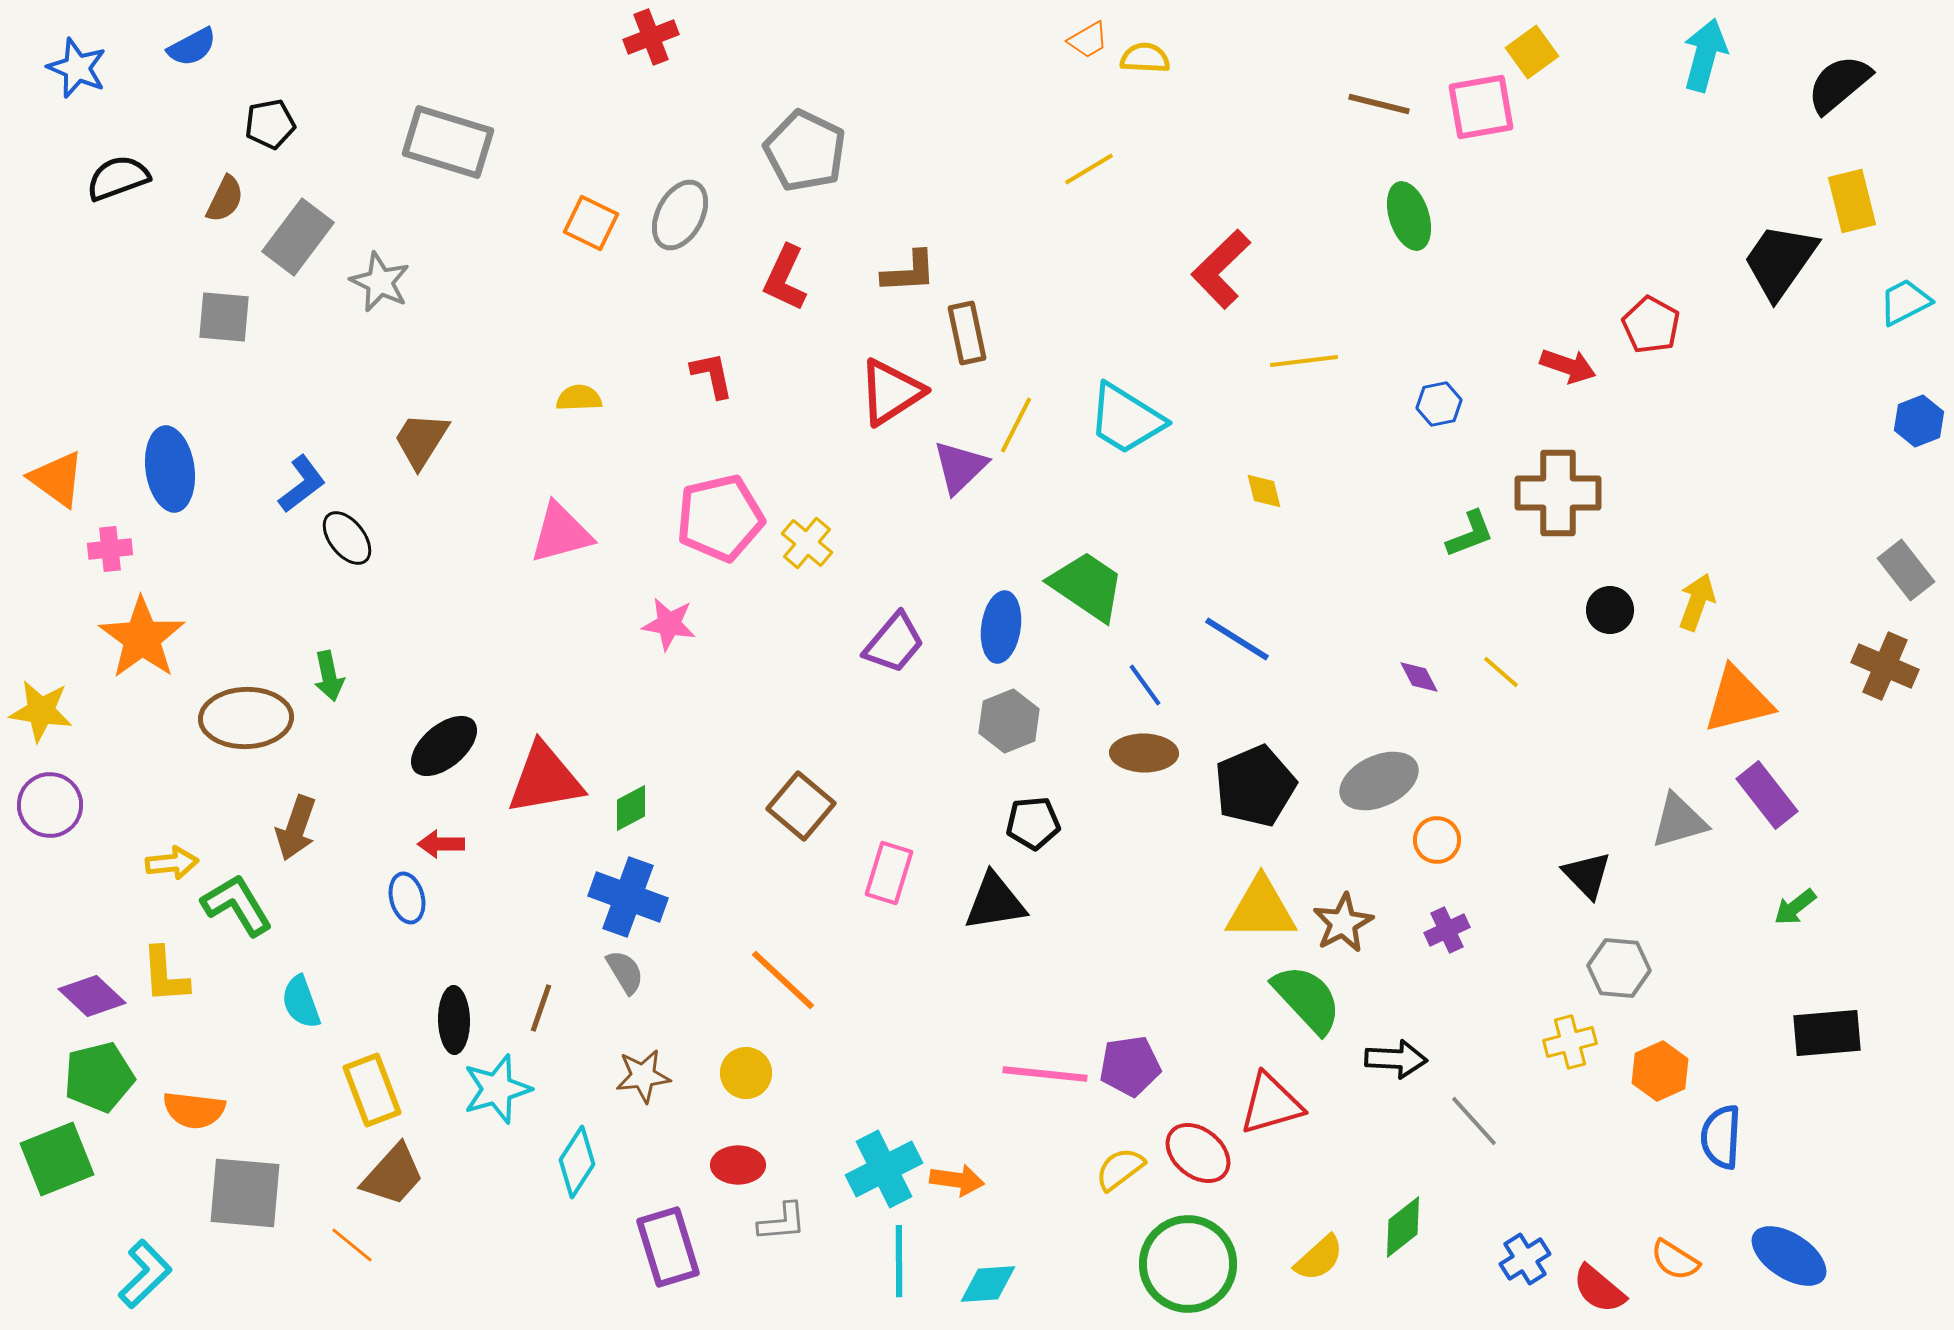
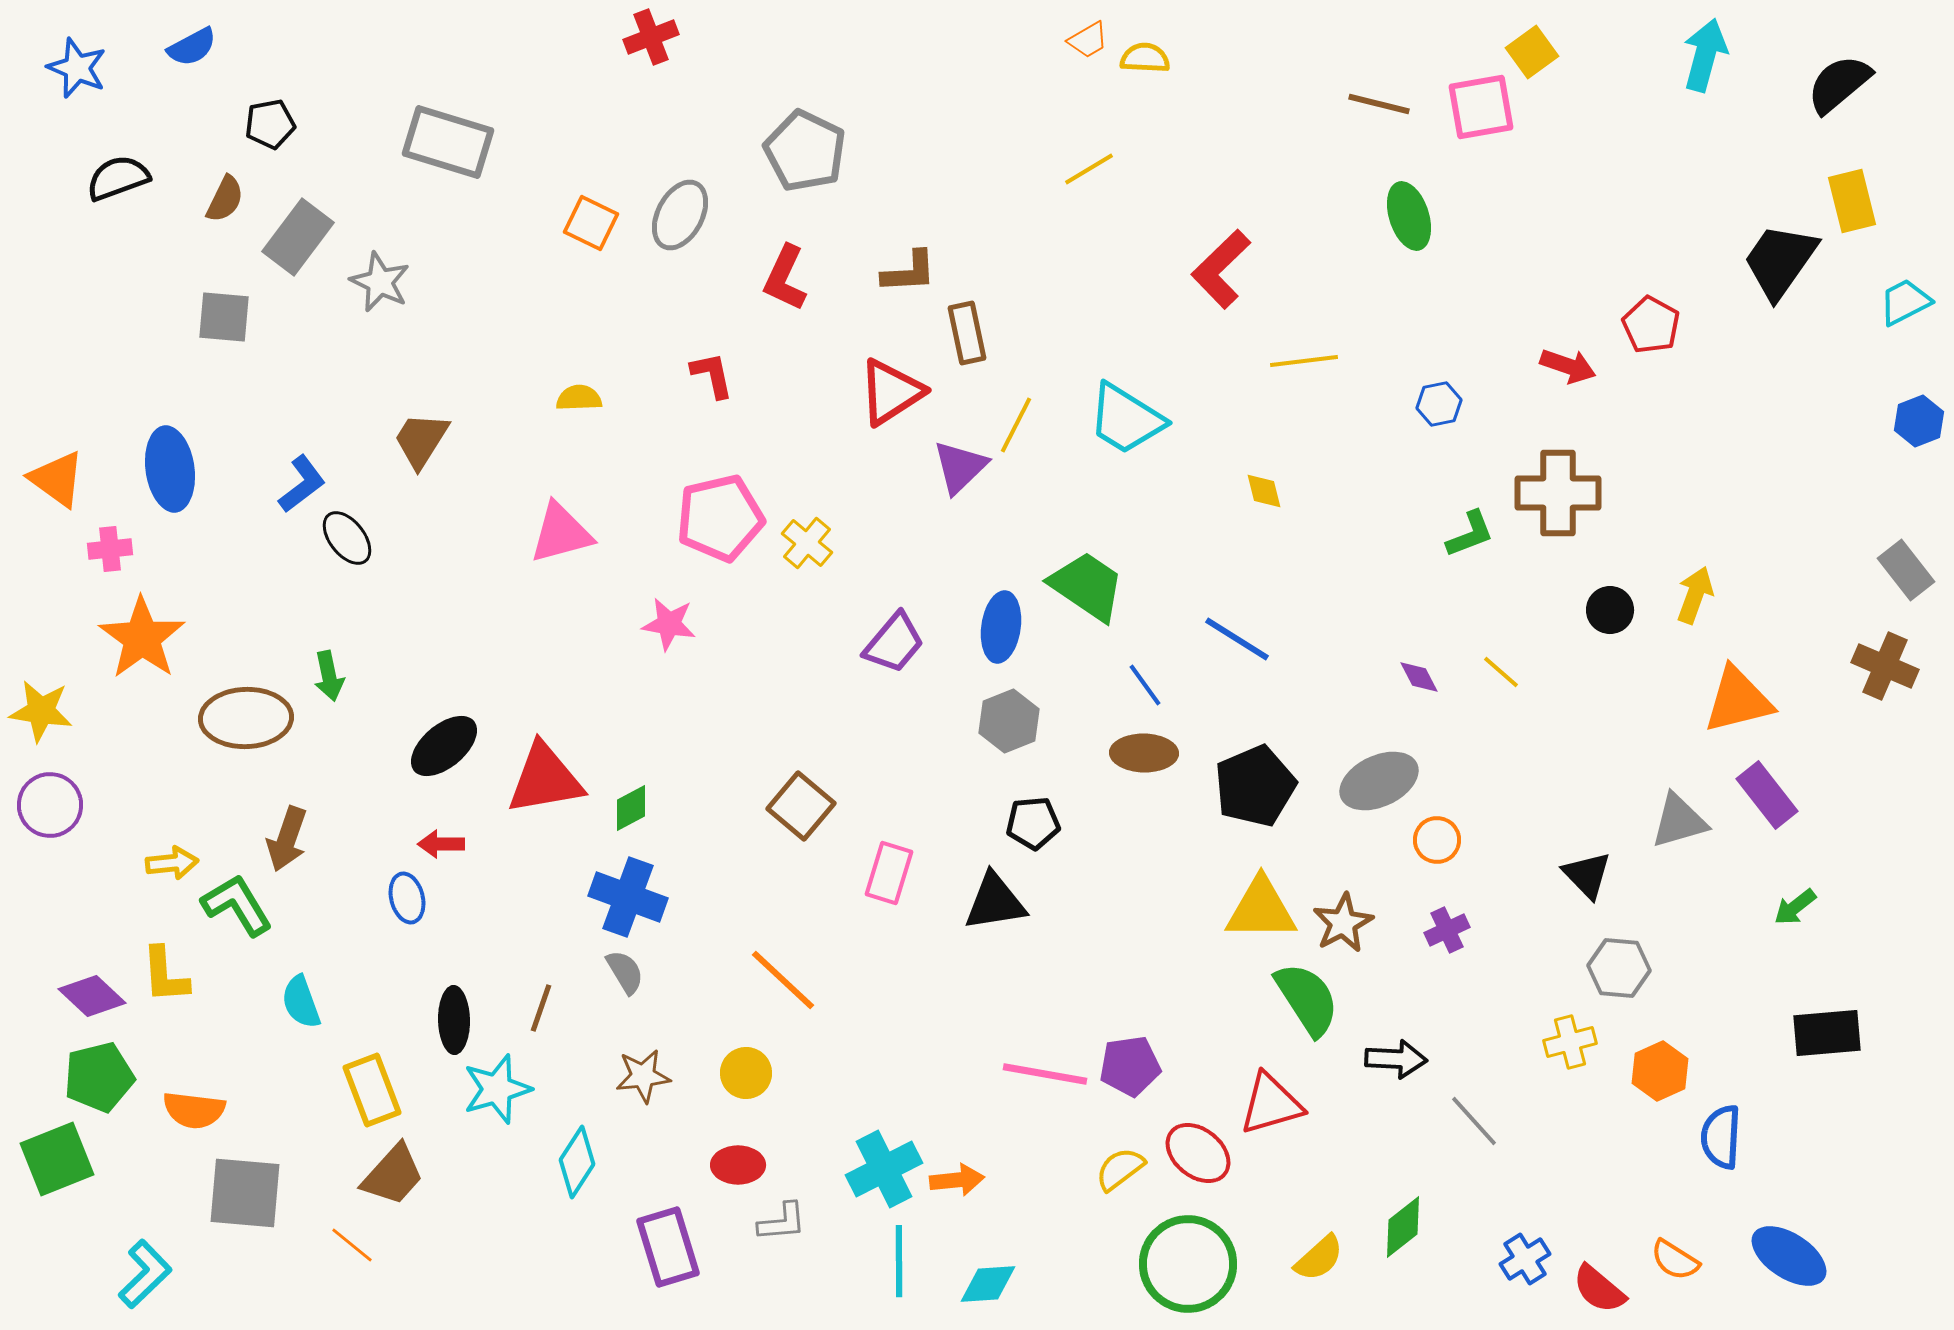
yellow arrow at (1697, 602): moved 2 px left, 7 px up
brown arrow at (296, 828): moved 9 px left, 11 px down
green semicircle at (1307, 999): rotated 10 degrees clockwise
pink line at (1045, 1074): rotated 4 degrees clockwise
orange arrow at (957, 1180): rotated 14 degrees counterclockwise
